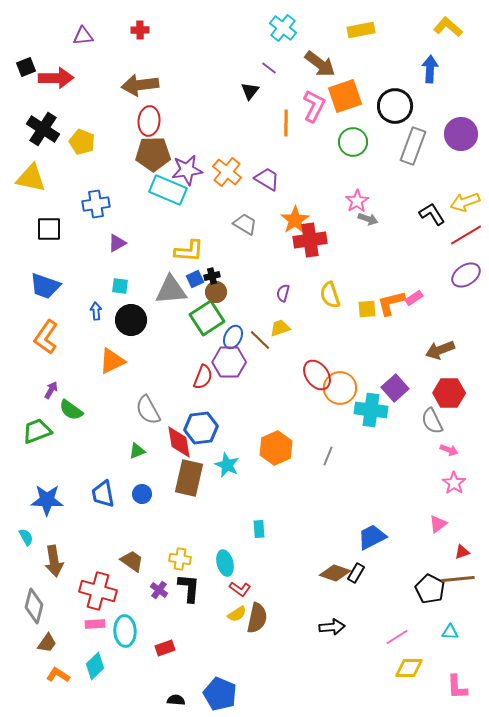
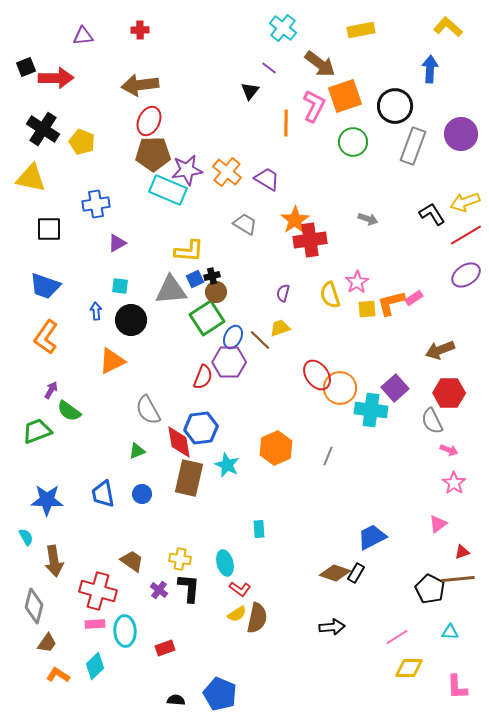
red ellipse at (149, 121): rotated 20 degrees clockwise
pink star at (357, 201): moved 81 px down
green semicircle at (71, 410): moved 2 px left, 1 px down
